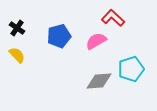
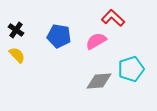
black cross: moved 1 px left, 2 px down
blue pentagon: rotated 25 degrees clockwise
